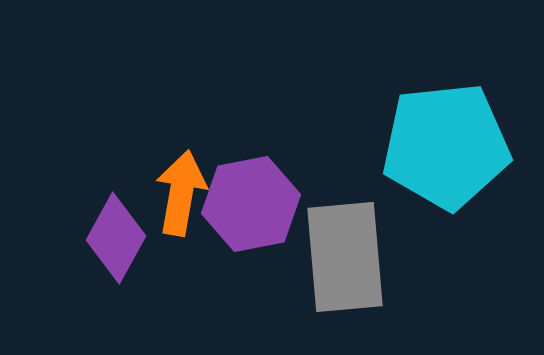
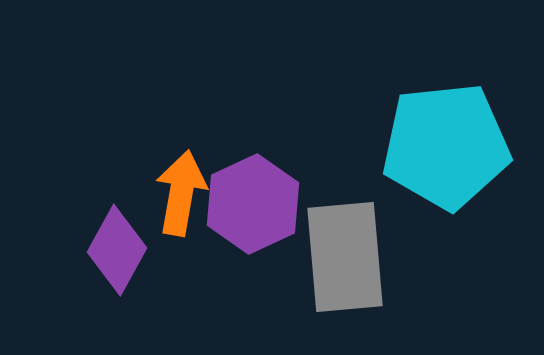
purple hexagon: moved 2 px right; rotated 14 degrees counterclockwise
purple diamond: moved 1 px right, 12 px down
